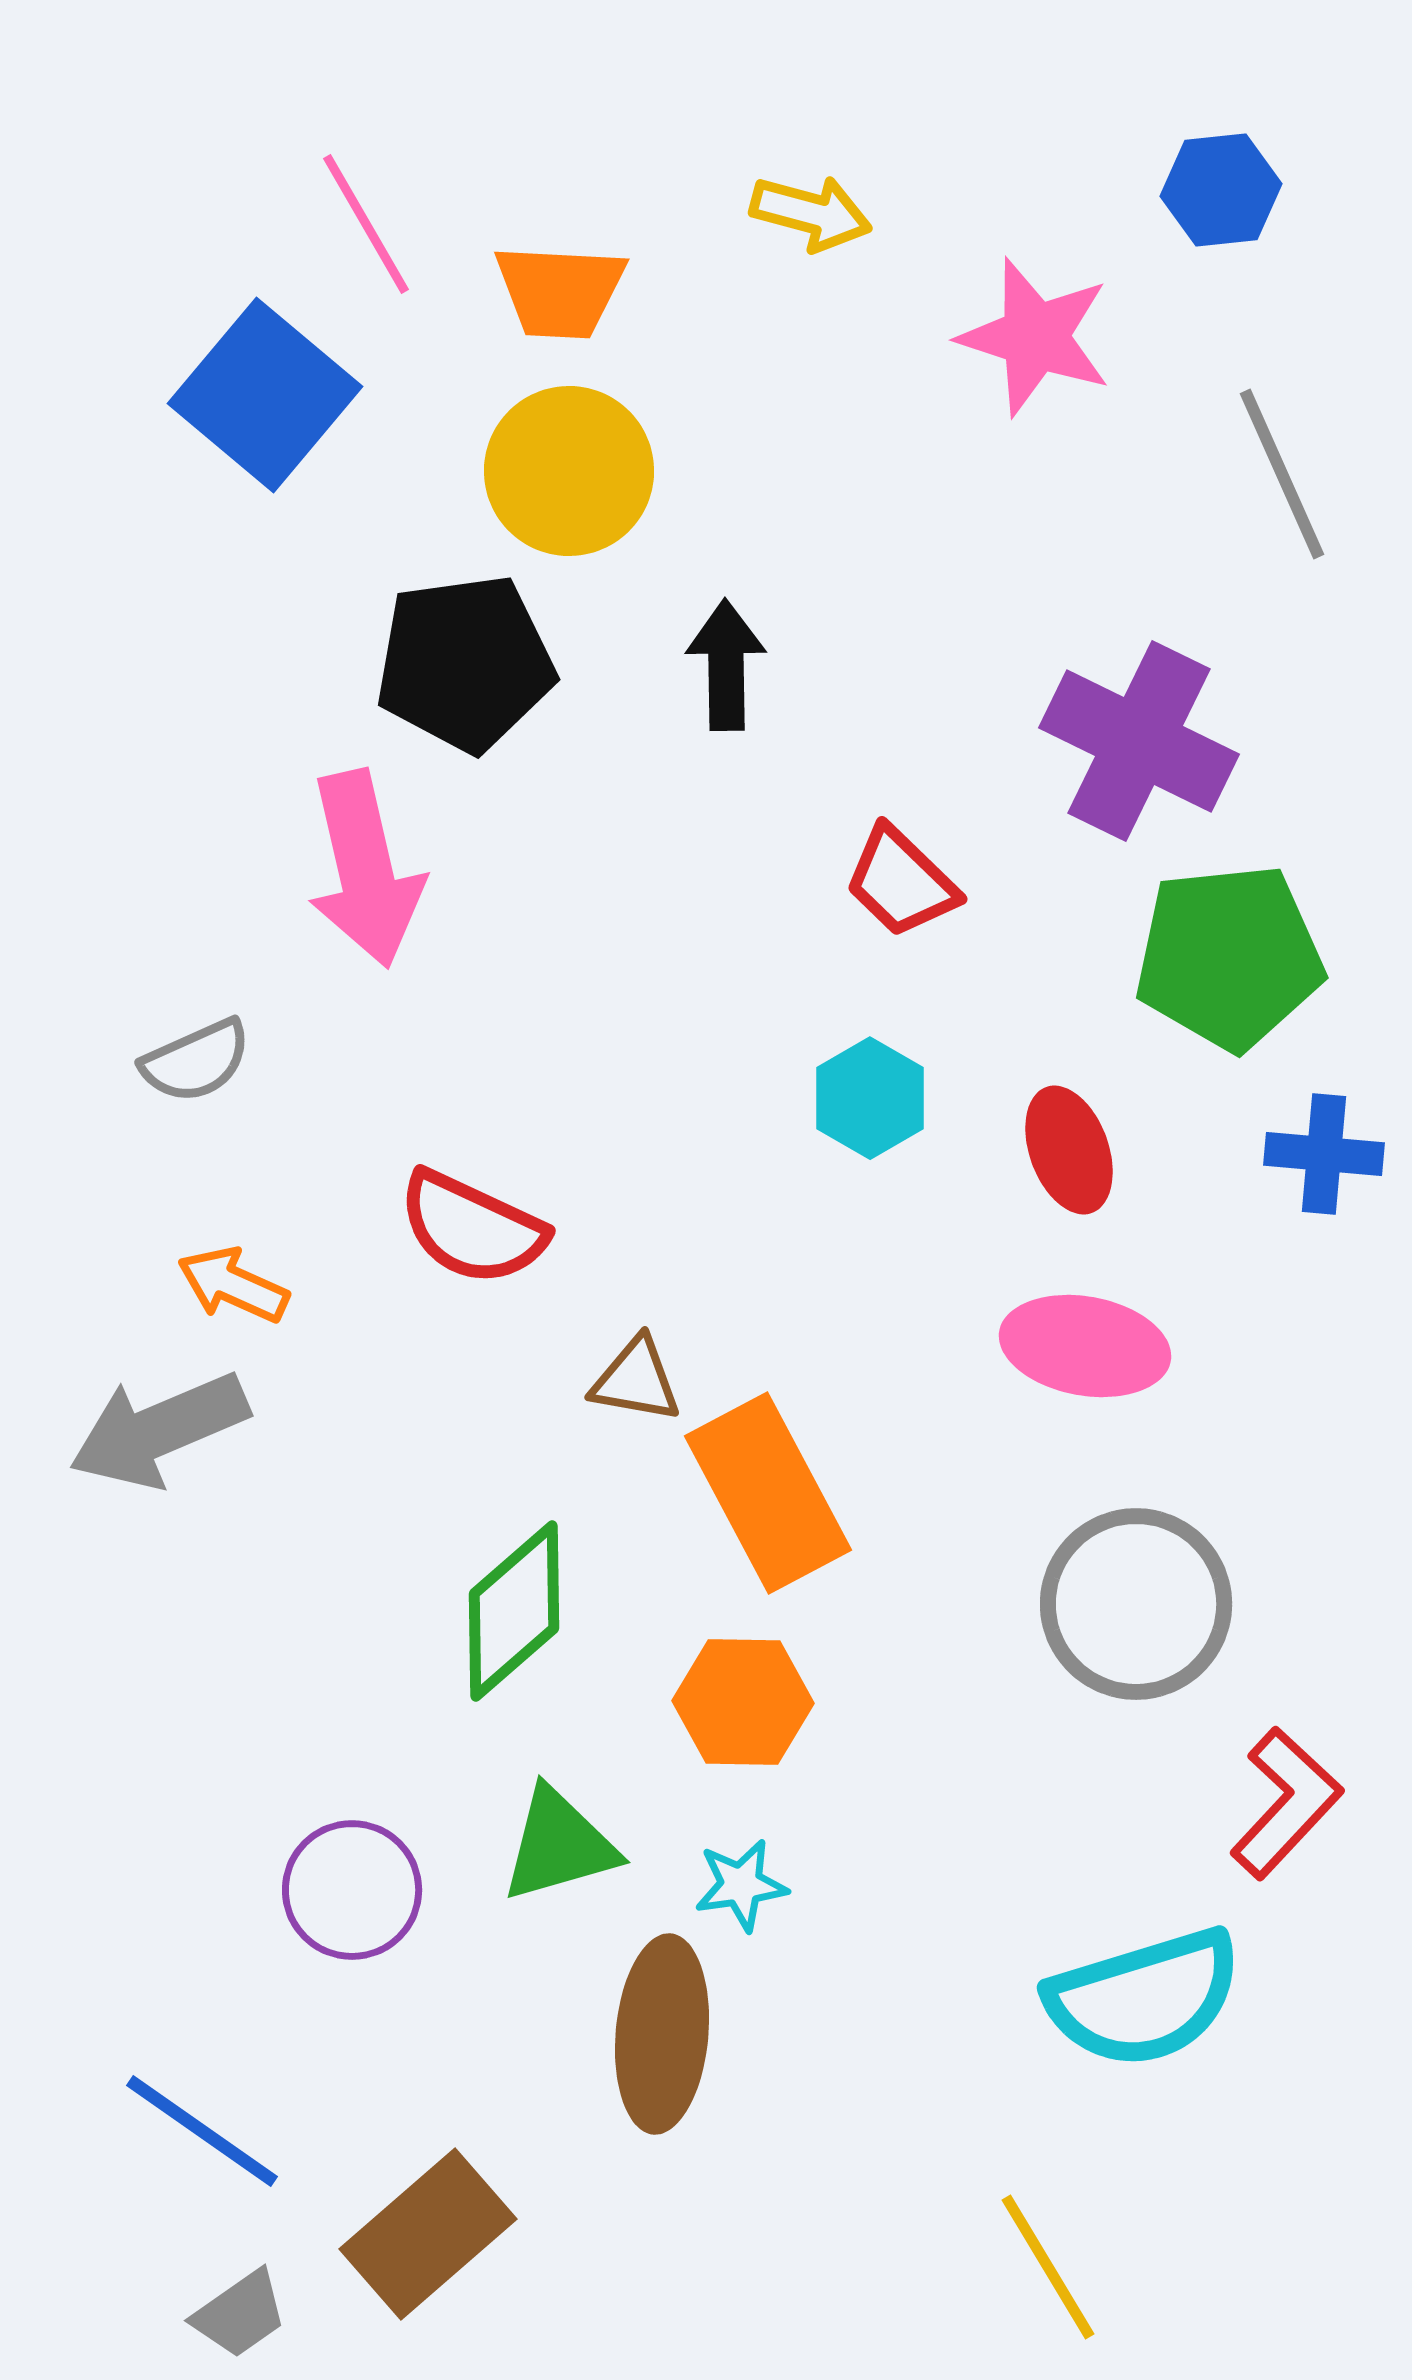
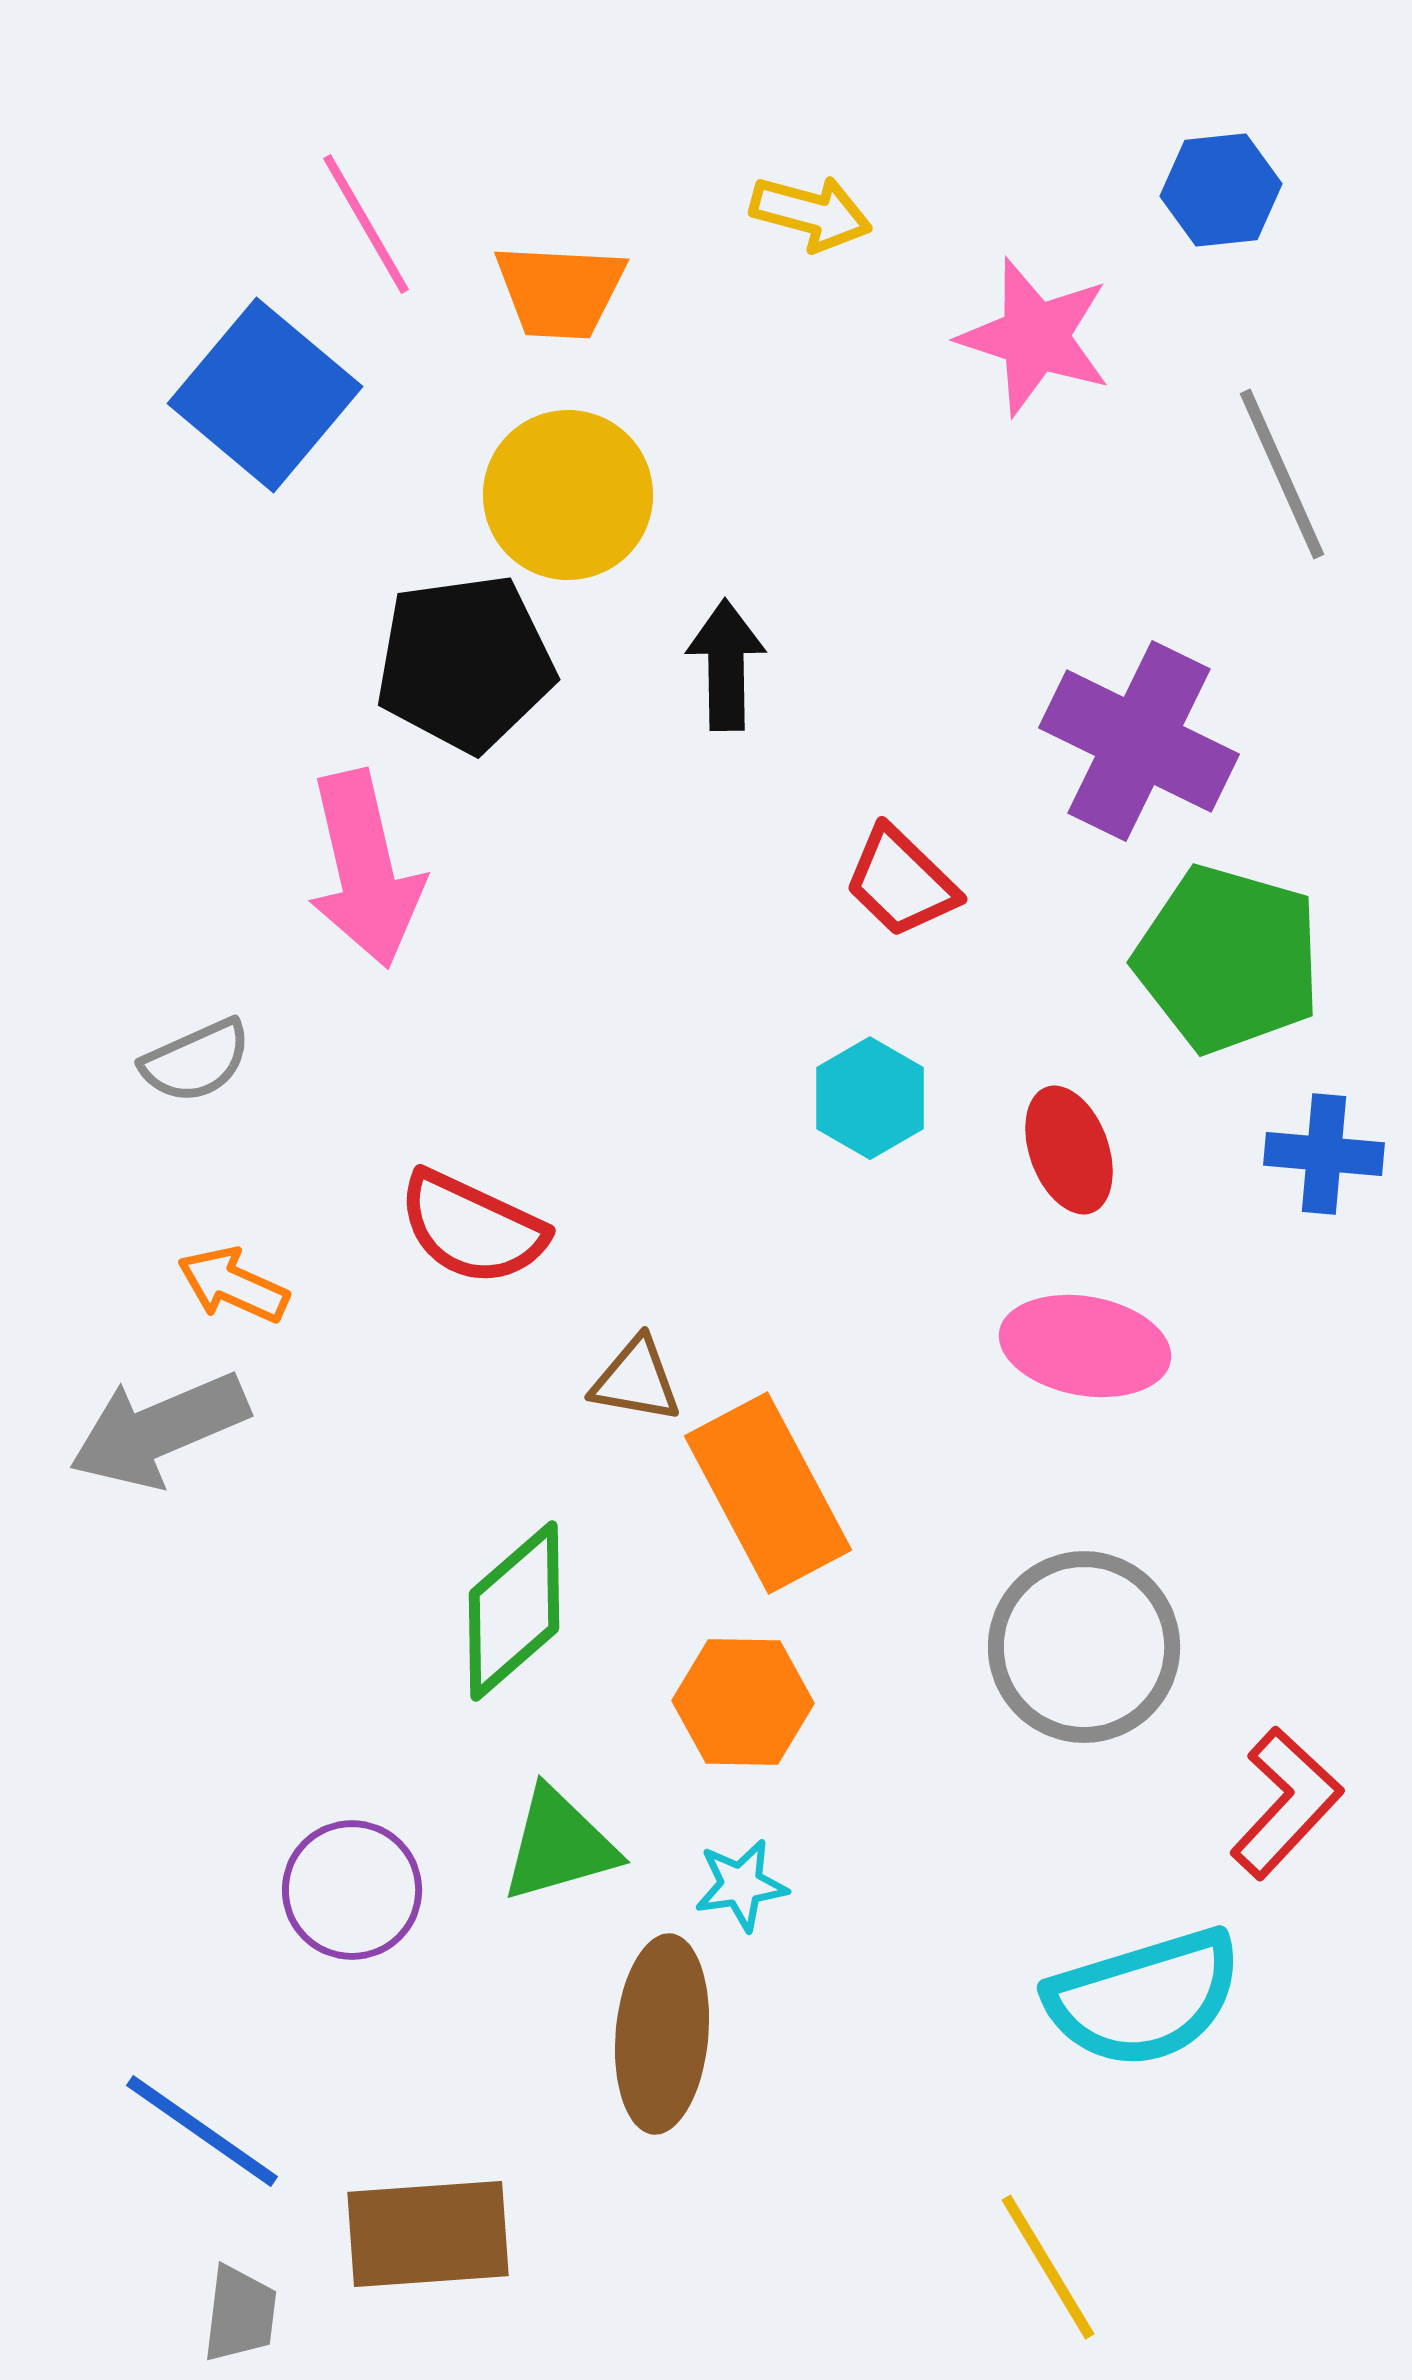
yellow circle: moved 1 px left, 24 px down
green pentagon: moved 1 px left, 2 px down; rotated 22 degrees clockwise
gray circle: moved 52 px left, 43 px down
brown rectangle: rotated 37 degrees clockwise
gray trapezoid: rotated 48 degrees counterclockwise
